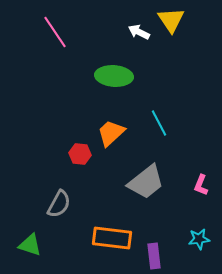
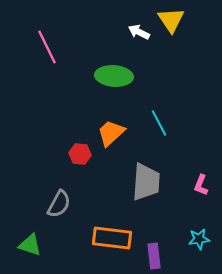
pink line: moved 8 px left, 15 px down; rotated 8 degrees clockwise
gray trapezoid: rotated 48 degrees counterclockwise
